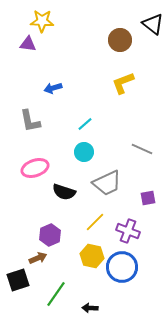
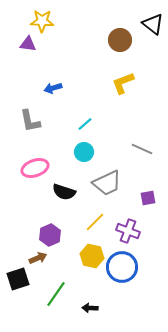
black square: moved 1 px up
